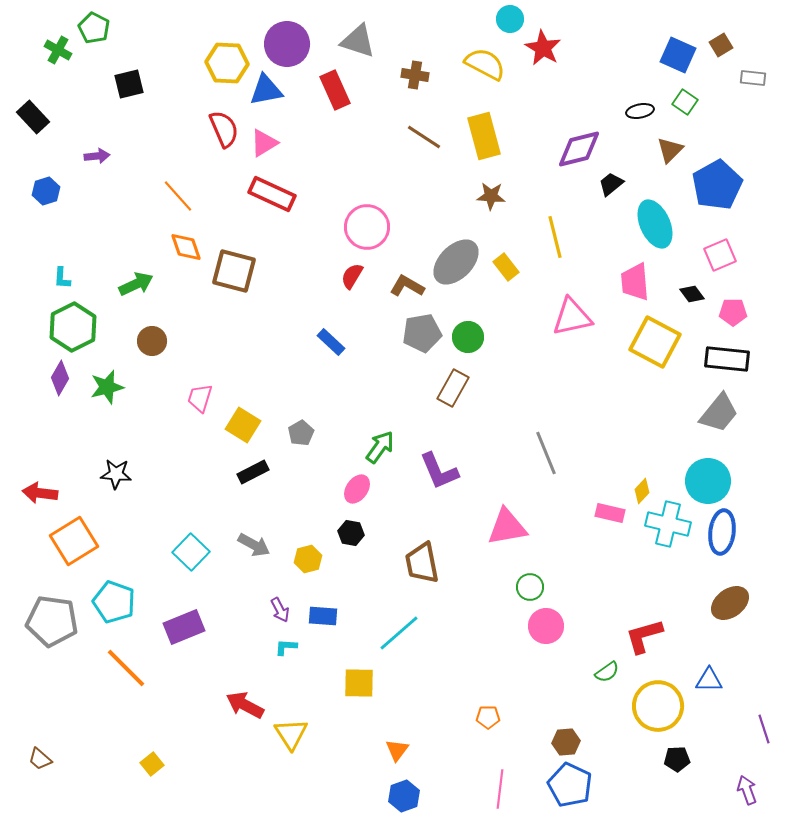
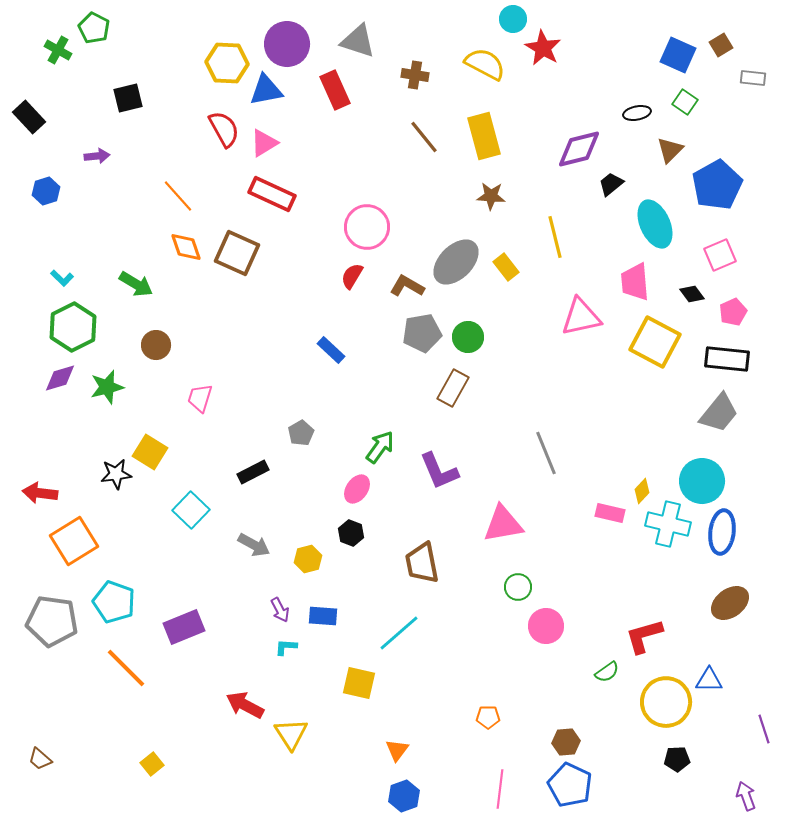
cyan circle at (510, 19): moved 3 px right
black square at (129, 84): moved 1 px left, 14 px down
black ellipse at (640, 111): moved 3 px left, 2 px down
black rectangle at (33, 117): moved 4 px left
red semicircle at (224, 129): rotated 6 degrees counterclockwise
brown line at (424, 137): rotated 18 degrees clockwise
brown square at (234, 271): moved 3 px right, 18 px up; rotated 9 degrees clockwise
cyan L-shape at (62, 278): rotated 50 degrees counterclockwise
green arrow at (136, 284): rotated 56 degrees clockwise
pink pentagon at (733, 312): rotated 24 degrees counterclockwise
pink triangle at (572, 317): moved 9 px right
brown circle at (152, 341): moved 4 px right, 4 px down
blue rectangle at (331, 342): moved 8 px down
purple diamond at (60, 378): rotated 44 degrees clockwise
yellow square at (243, 425): moved 93 px left, 27 px down
black star at (116, 474): rotated 12 degrees counterclockwise
cyan circle at (708, 481): moved 6 px left
pink triangle at (507, 527): moved 4 px left, 3 px up
black hexagon at (351, 533): rotated 10 degrees clockwise
cyan square at (191, 552): moved 42 px up
green circle at (530, 587): moved 12 px left
yellow square at (359, 683): rotated 12 degrees clockwise
yellow circle at (658, 706): moved 8 px right, 4 px up
purple arrow at (747, 790): moved 1 px left, 6 px down
